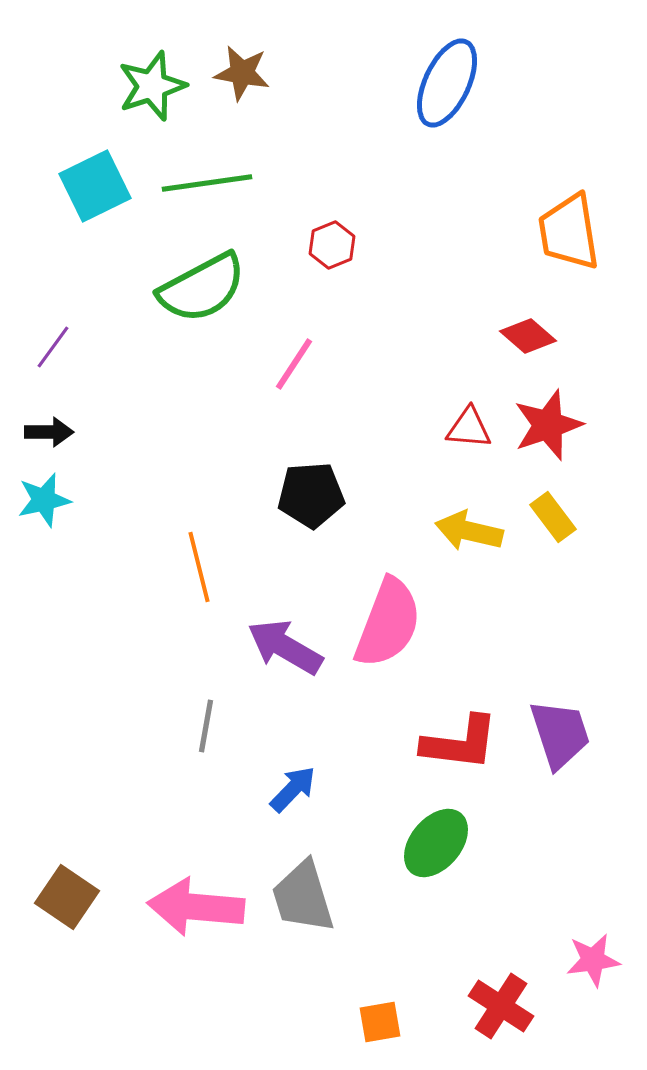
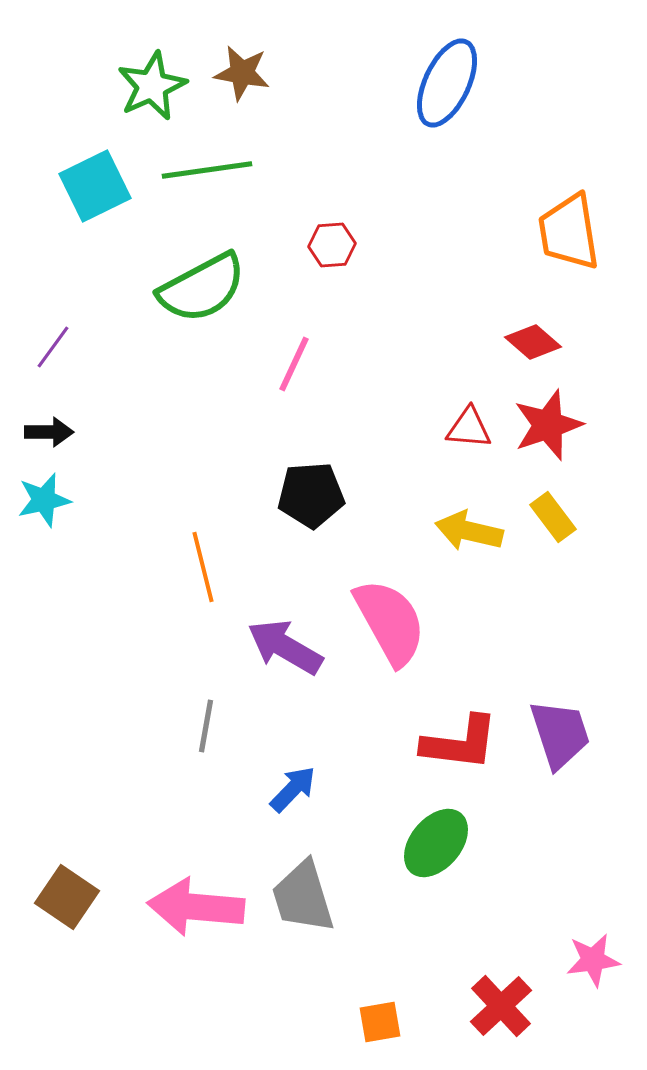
green star: rotated 6 degrees counterclockwise
green line: moved 13 px up
red hexagon: rotated 18 degrees clockwise
red diamond: moved 5 px right, 6 px down
pink line: rotated 8 degrees counterclockwise
orange line: moved 4 px right
pink semicircle: moved 2 px right, 1 px up; rotated 50 degrees counterclockwise
red cross: rotated 14 degrees clockwise
